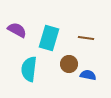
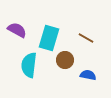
brown line: rotated 21 degrees clockwise
brown circle: moved 4 px left, 4 px up
cyan semicircle: moved 4 px up
